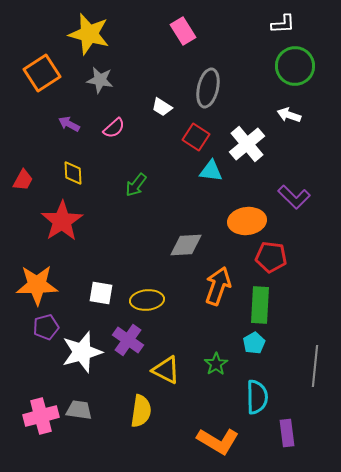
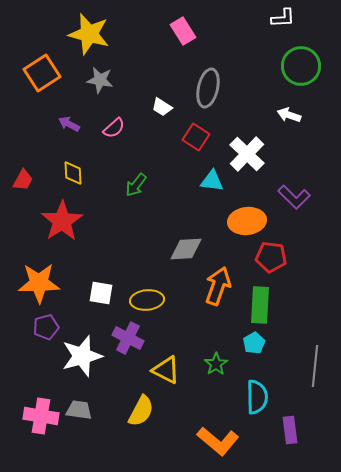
white L-shape: moved 6 px up
green circle: moved 6 px right
white cross: moved 10 px down; rotated 6 degrees counterclockwise
cyan triangle: moved 1 px right, 10 px down
gray diamond: moved 4 px down
orange star: moved 2 px right, 2 px up
purple cross: moved 2 px up; rotated 8 degrees counterclockwise
white star: moved 4 px down
yellow semicircle: rotated 20 degrees clockwise
pink cross: rotated 24 degrees clockwise
purple rectangle: moved 3 px right, 3 px up
orange L-shape: rotated 9 degrees clockwise
